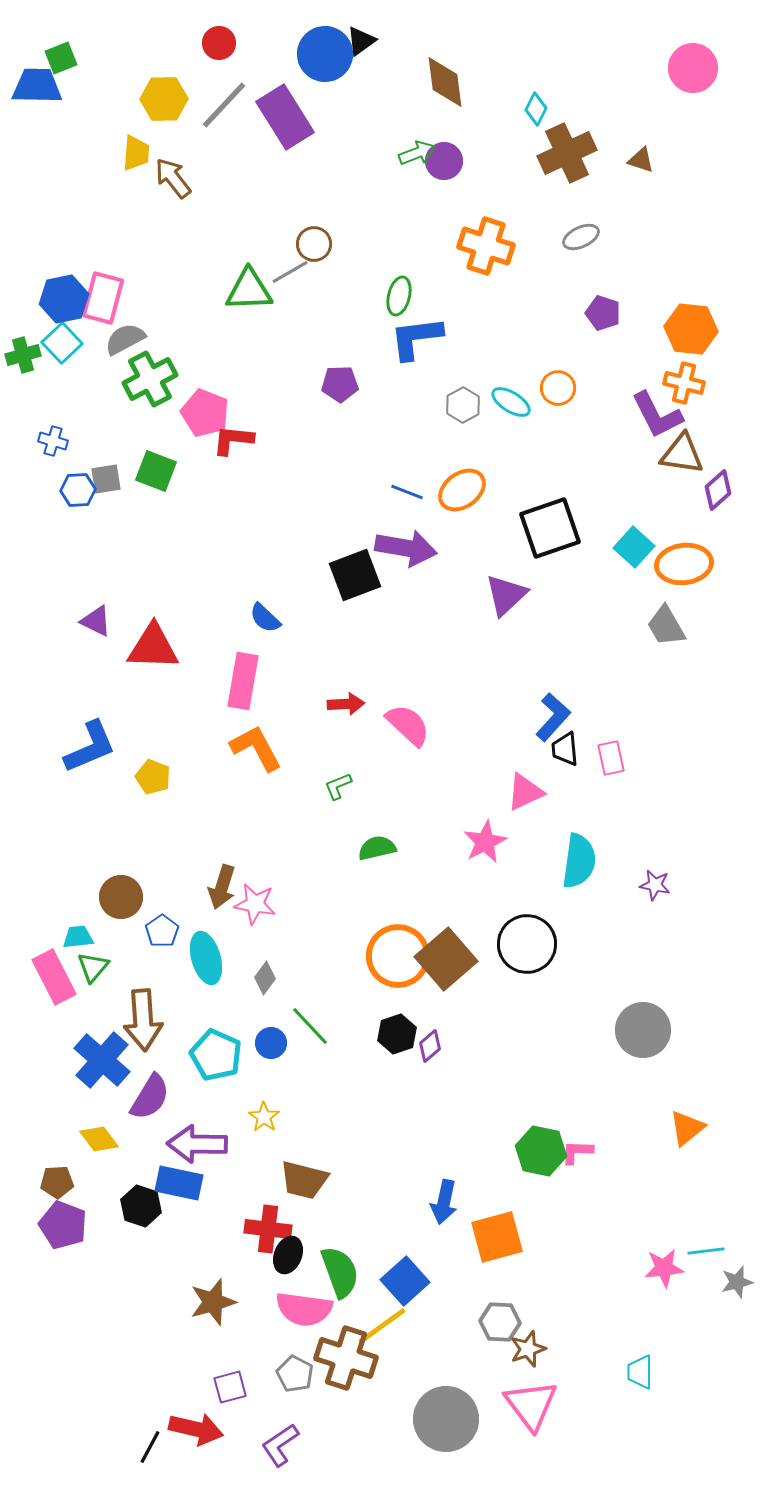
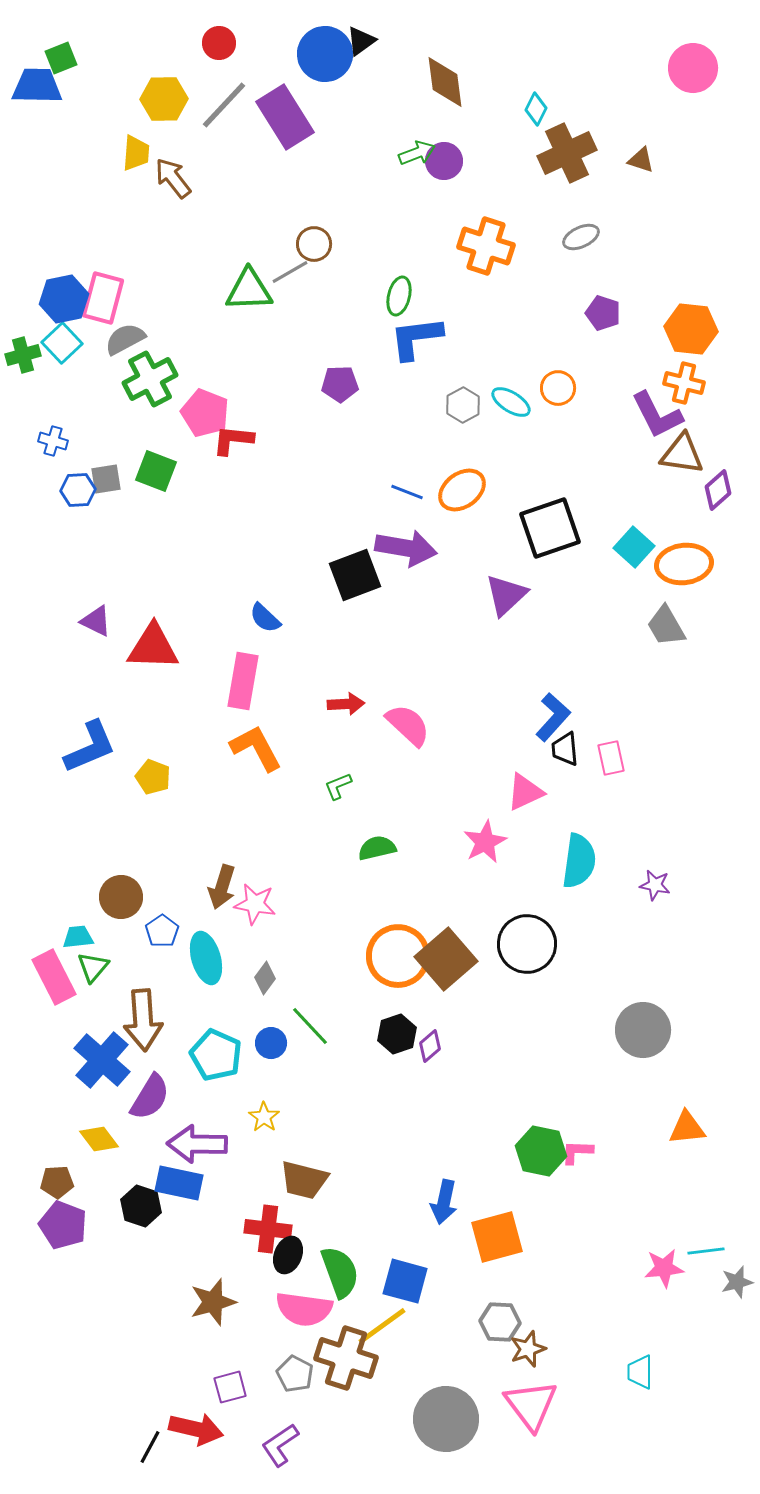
orange triangle at (687, 1128): rotated 33 degrees clockwise
blue square at (405, 1281): rotated 33 degrees counterclockwise
